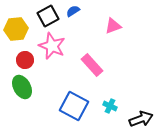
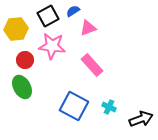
pink triangle: moved 25 px left, 2 px down
pink star: rotated 16 degrees counterclockwise
cyan cross: moved 1 px left, 1 px down
